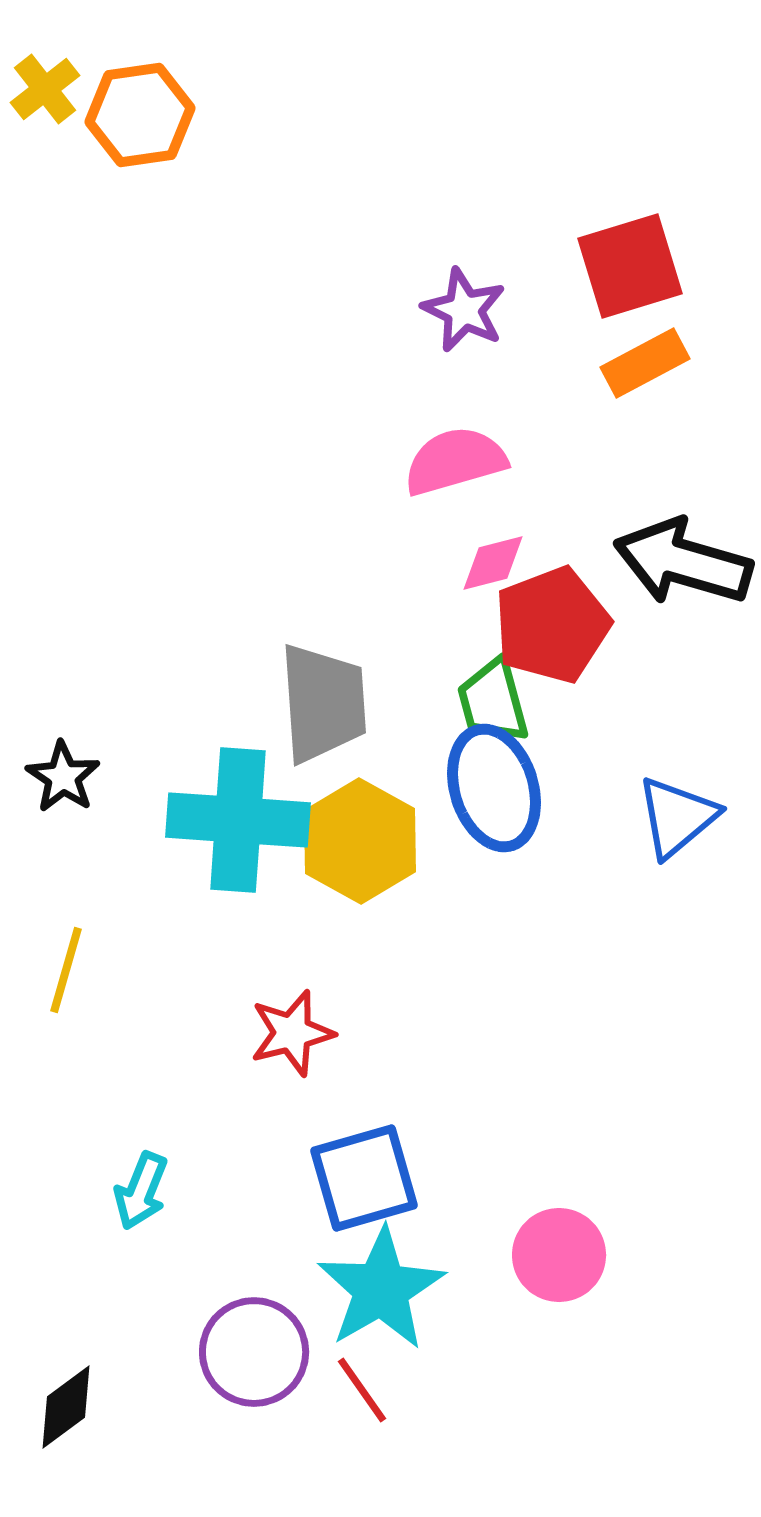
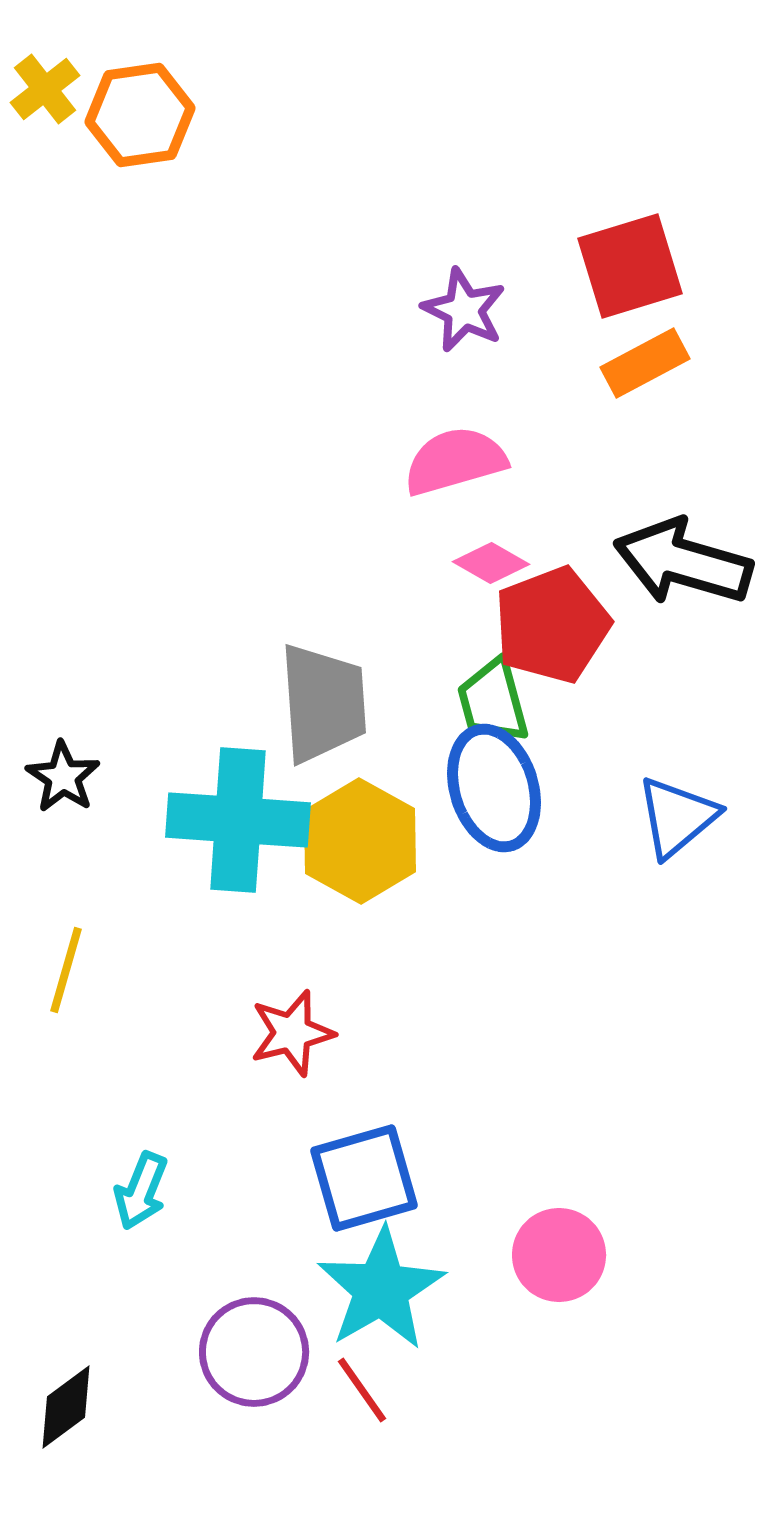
pink diamond: moved 2 px left; rotated 44 degrees clockwise
